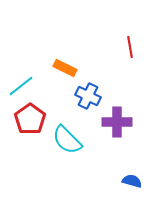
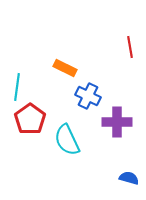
cyan line: moved 4 px left, 1 px down; rotated 44 degrees counterclockwise
cyan semicircle: rotated 20 degrees clockwise
blue semicircle: moved 3 px left, 3 px up
